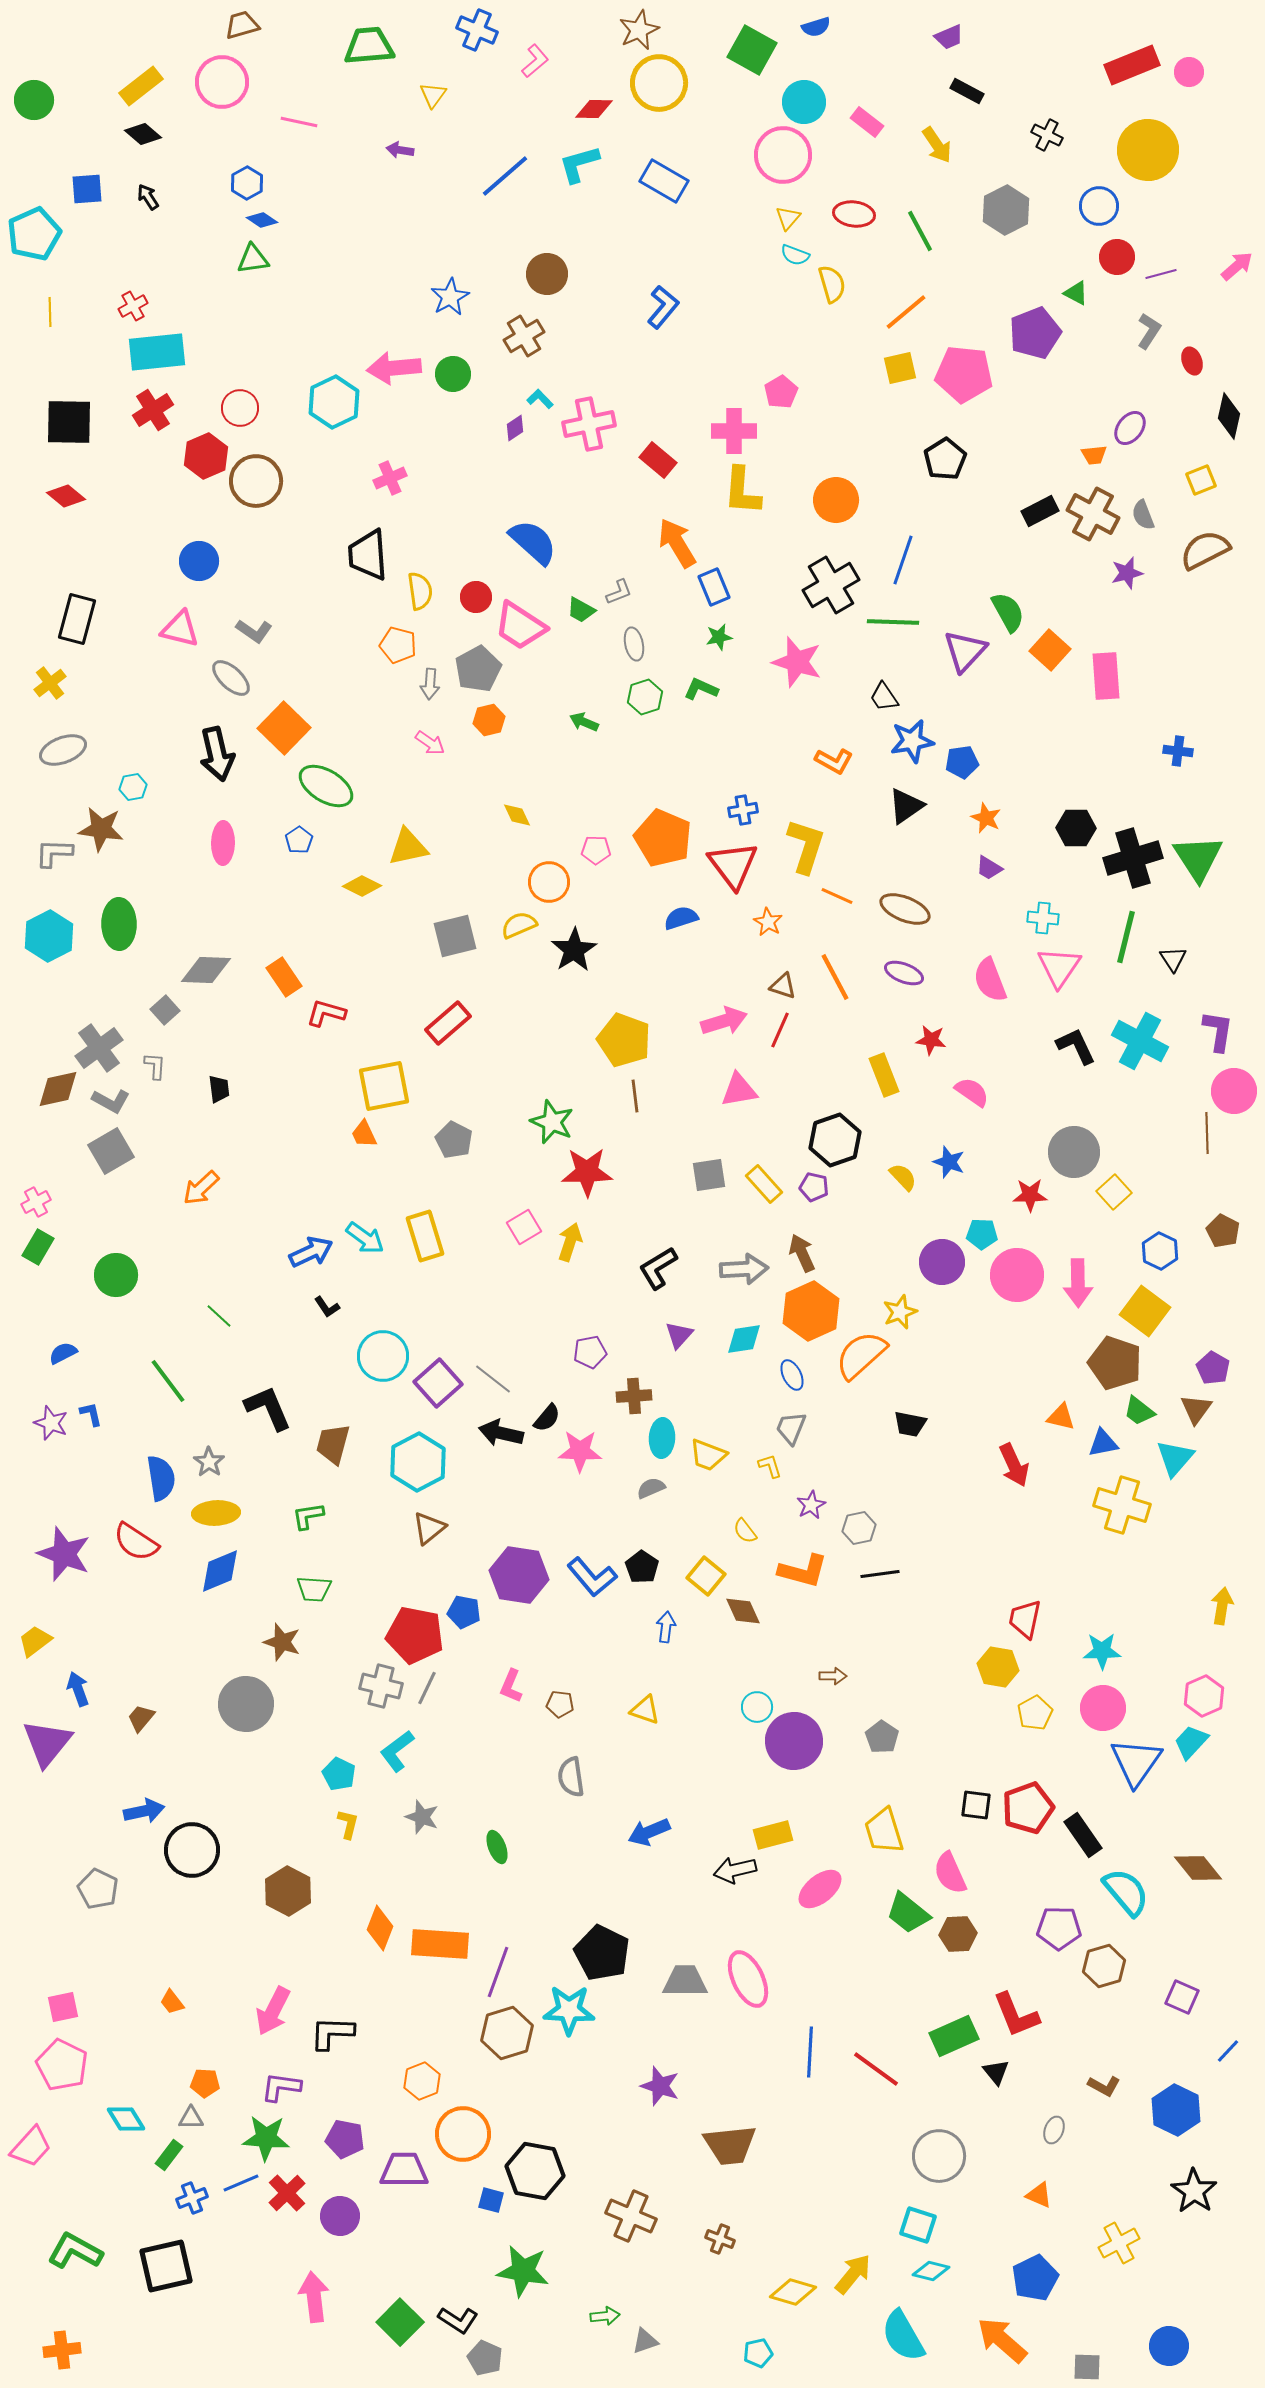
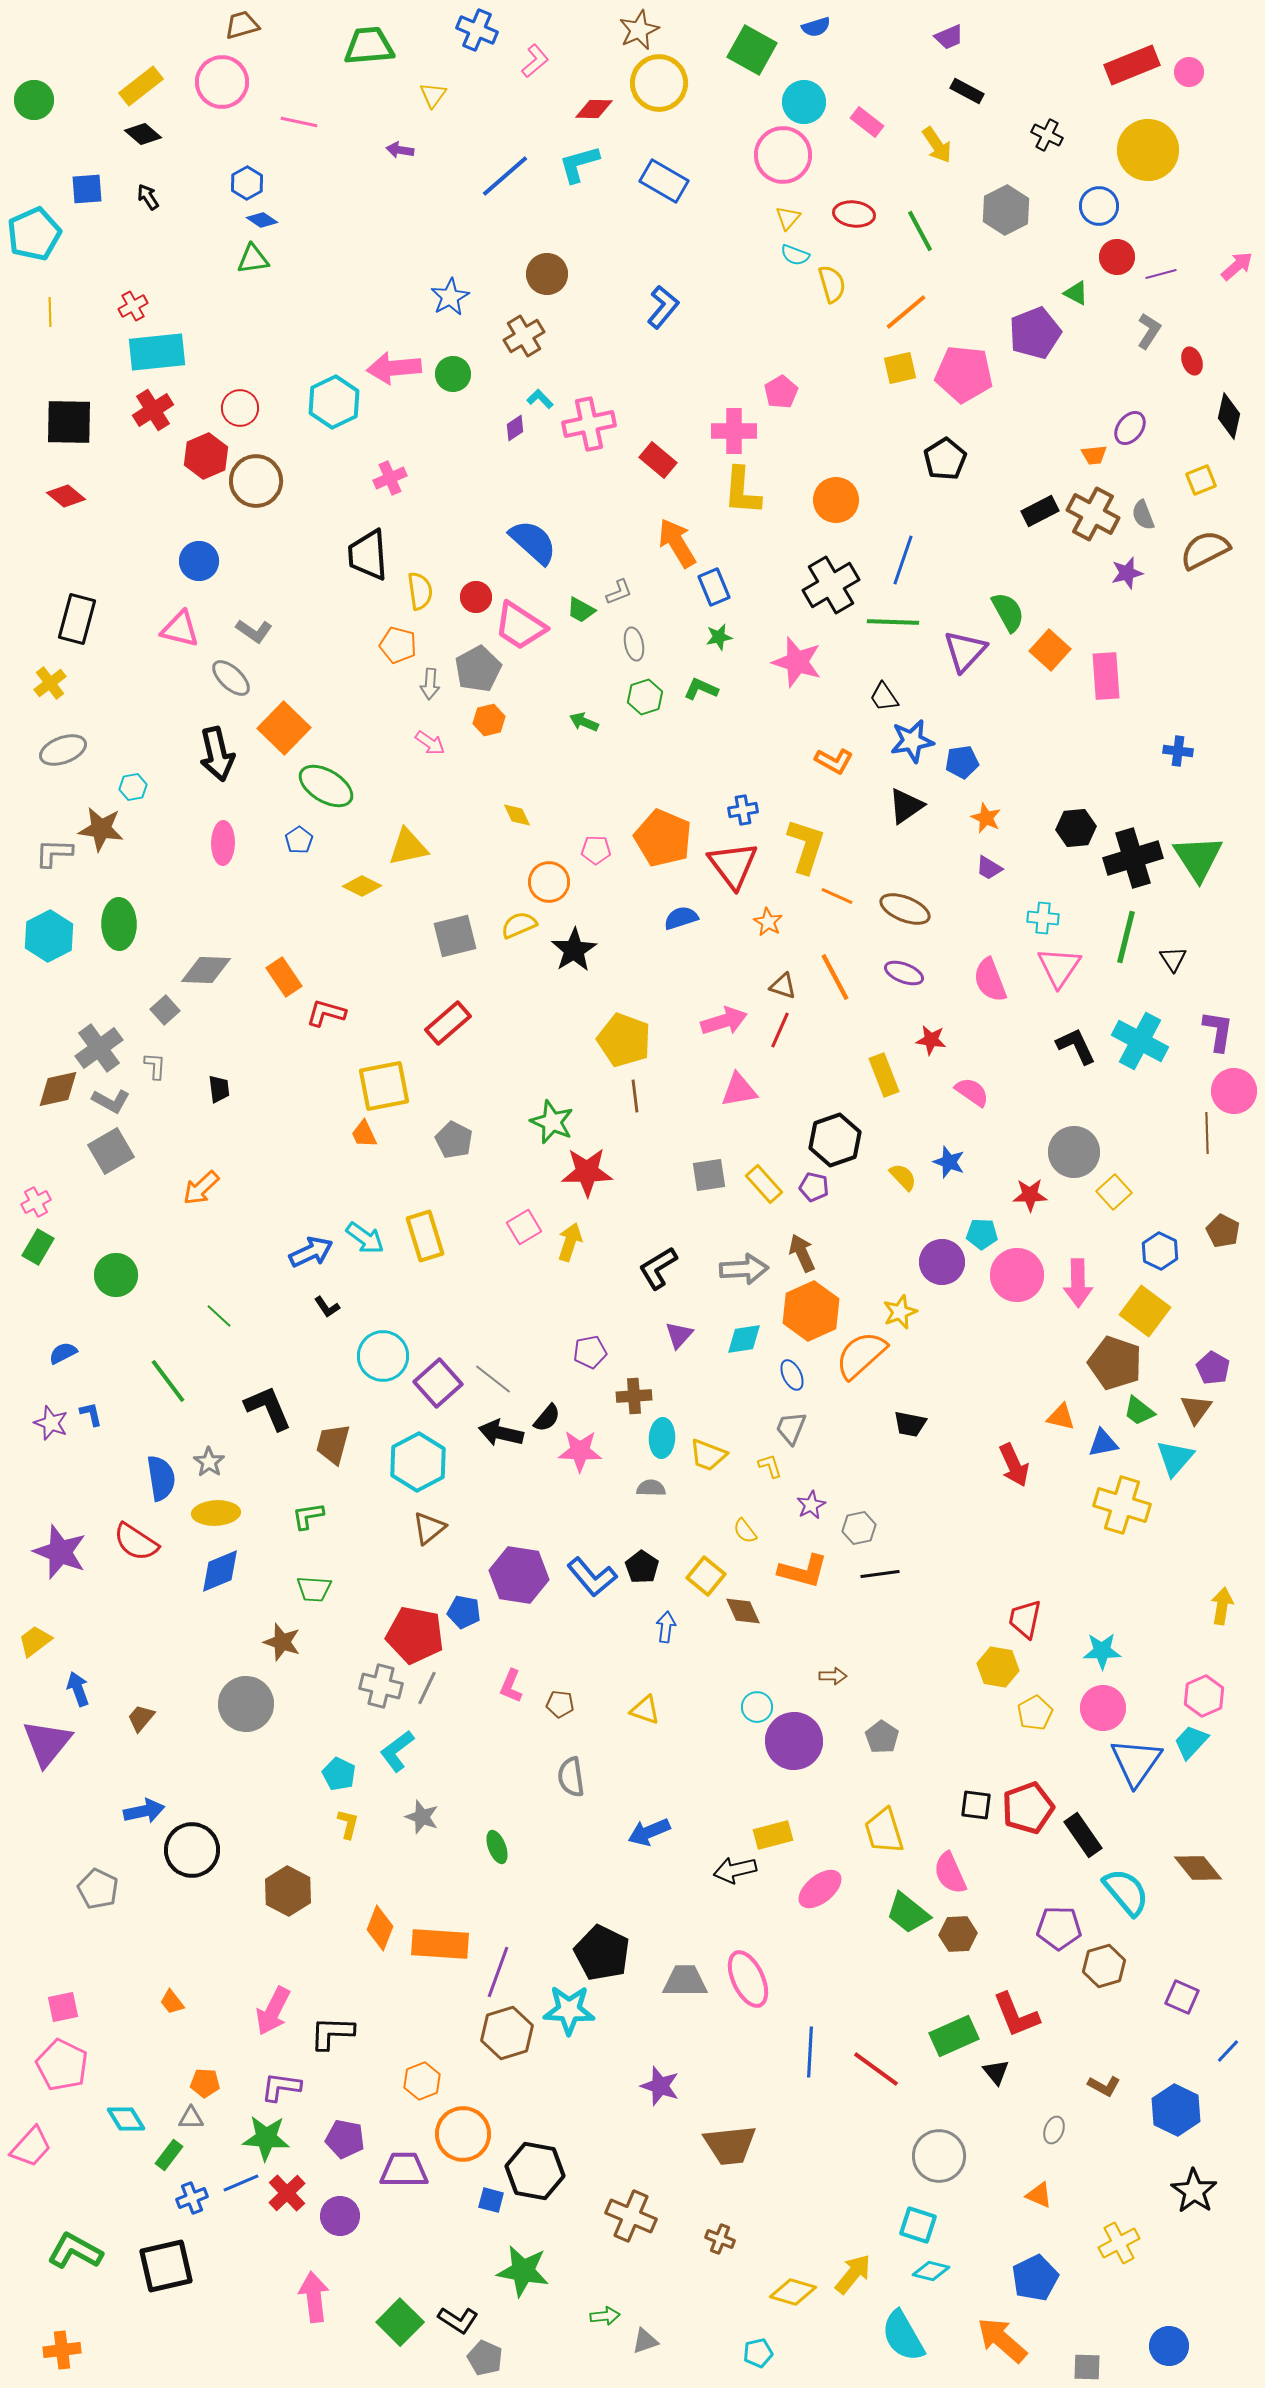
black hexagon at (1076, 828): rotated 6 degrees counterclockwise
gray semicircle at (651, 1488): rotated 24 degrees clockwise
purple star at (64, 1554): moved 4 px left, 2 px up
